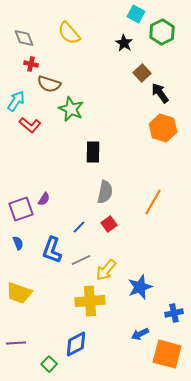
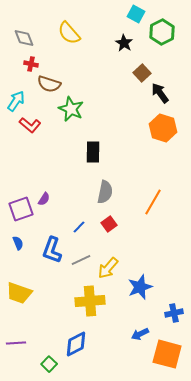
yellow arrow: moved 2 px right, 2 px up
